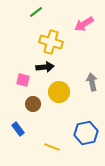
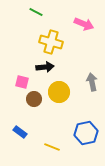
green line: rotated 64 degrees clockwise
pink arrow: rotated 126 degrees counterclockwise
pink square: moved 1 px left, 2 px down
brown circle: moved 1 px right, 5 px up
blue rectangle: moved 2 px right, 3 px down; rotated 16 degrees counterclockwise
